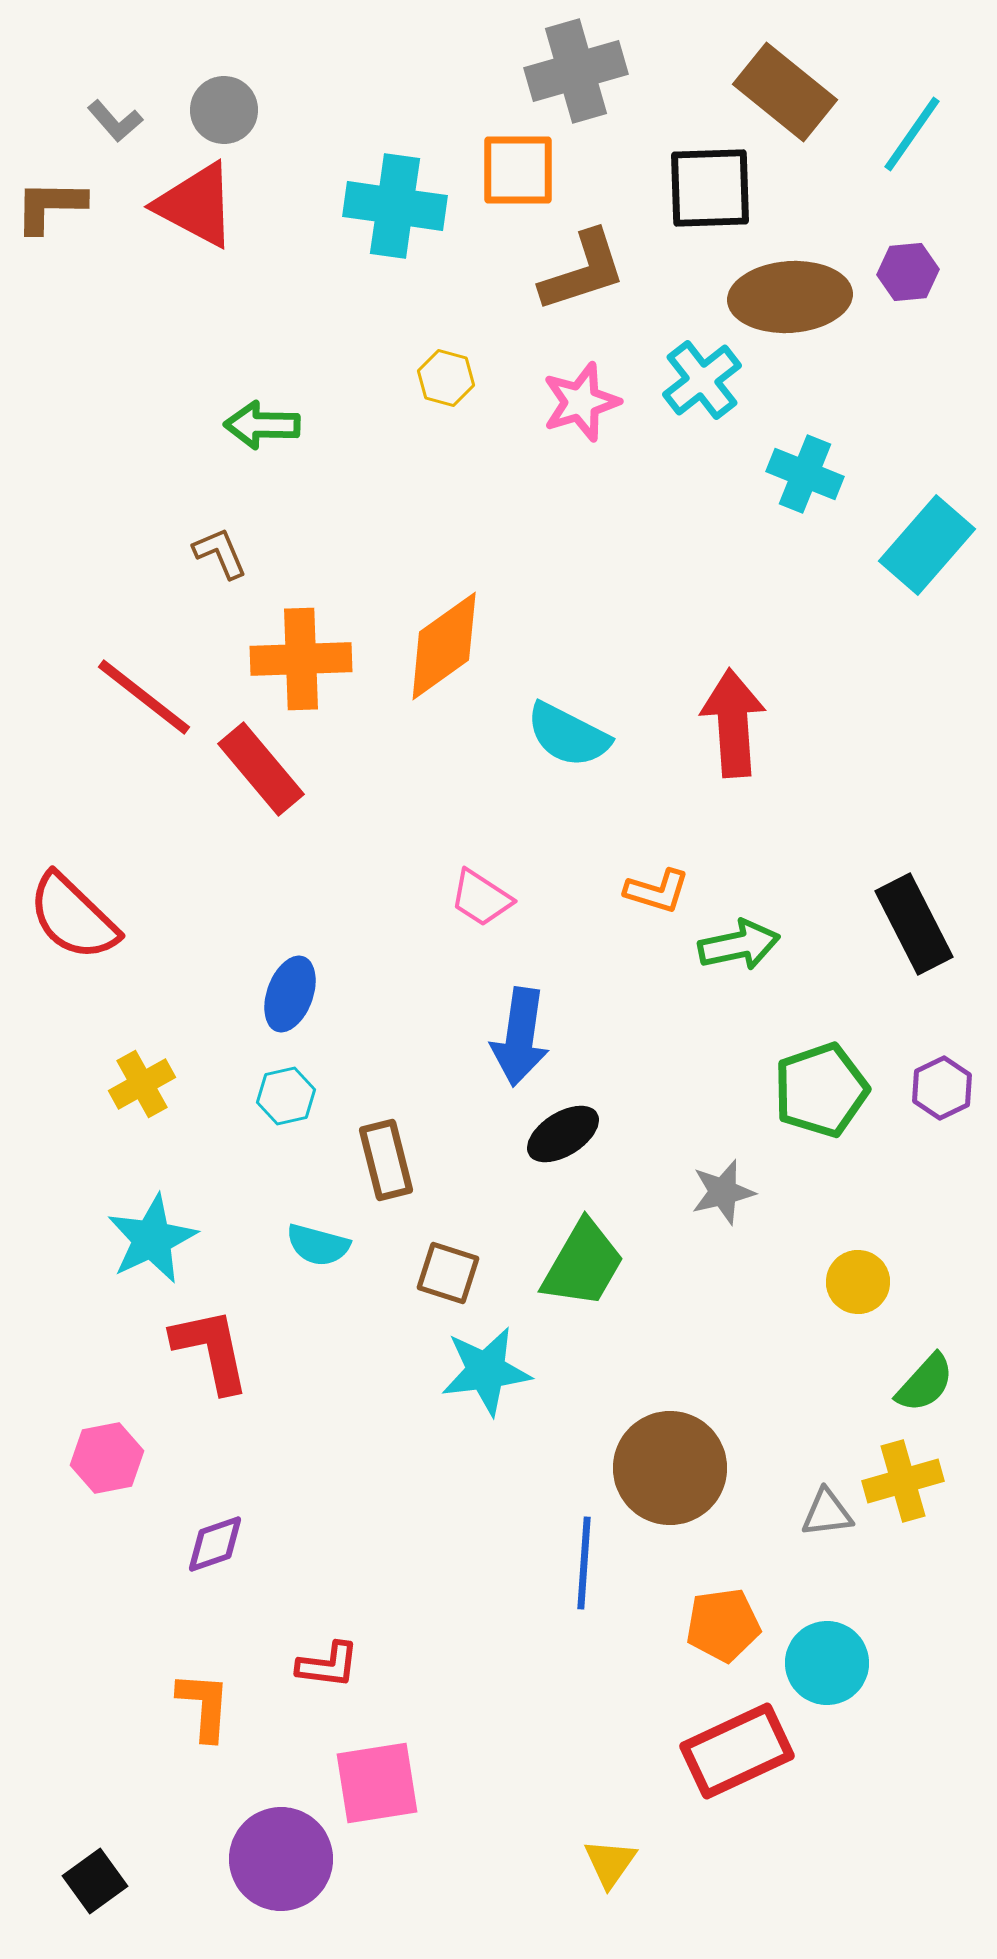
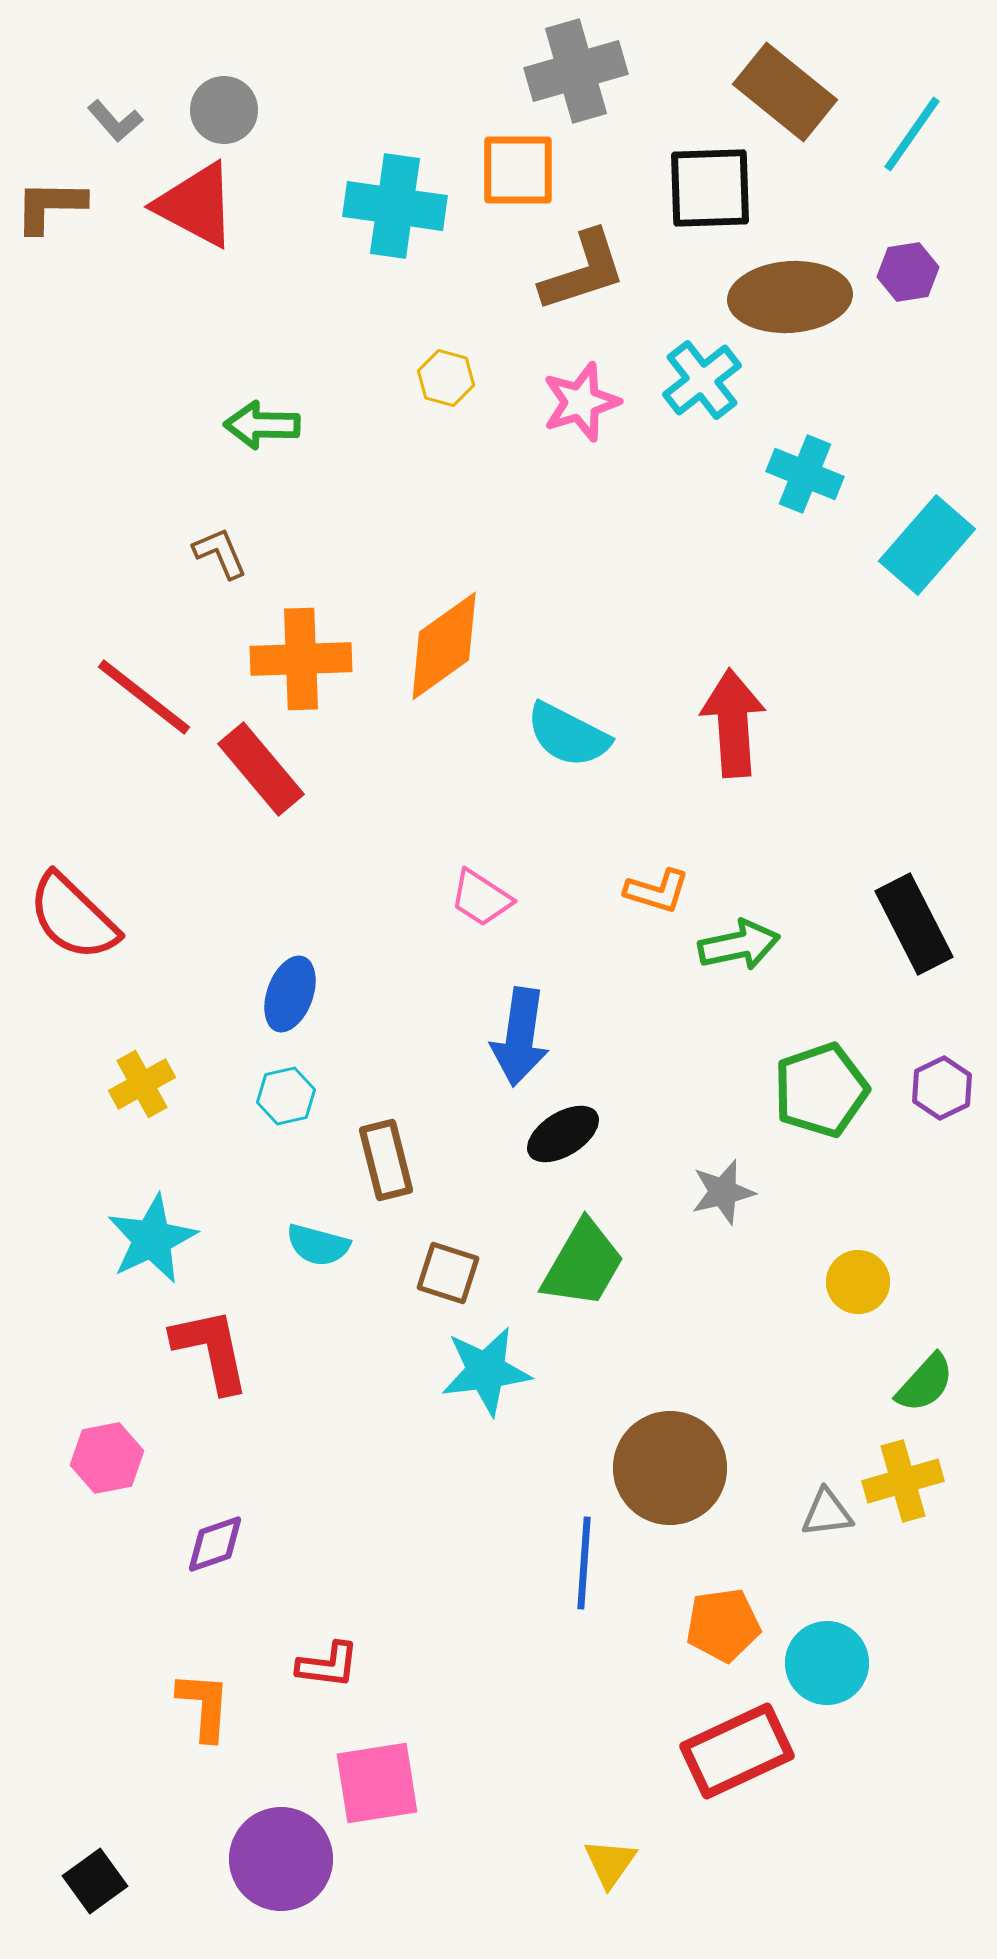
purple hexagon at (908, 272): rotated 4 degrees counterclockwise
